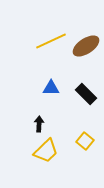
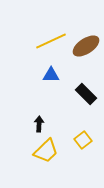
blue triangle: moved 13 px up
yellow square: moved 2 px left, 1 px up; rotated 12 degrees clockwise
